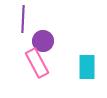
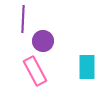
pink rectangle: moved 2 px left, 8 px down
